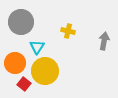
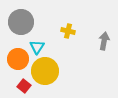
orange circle: moved 3 px right, 4 px up
red square: moved 2 px down
